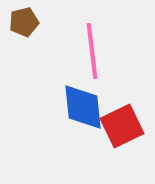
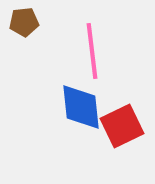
brown pentagon: rotated 8 degrees clockwise
blue diamond: moved 2 px left
